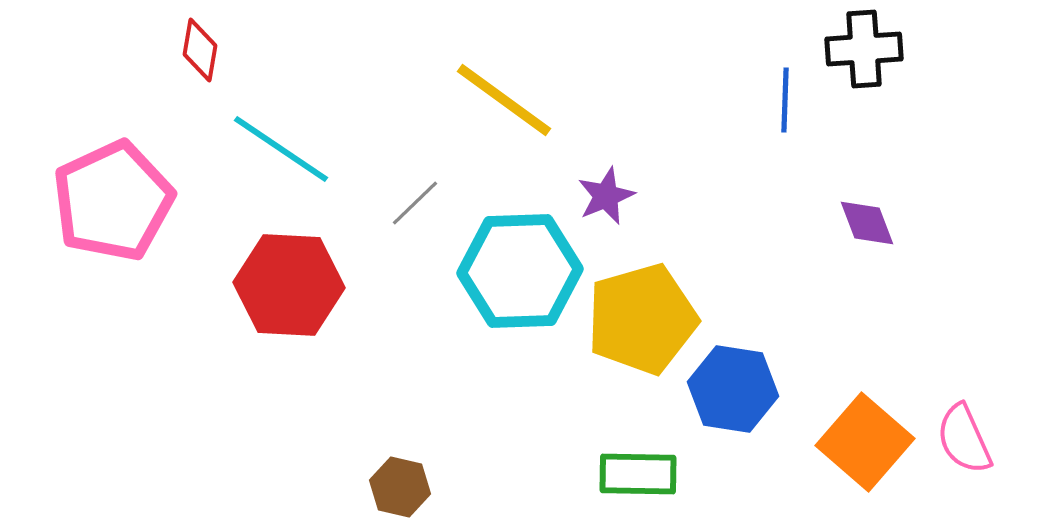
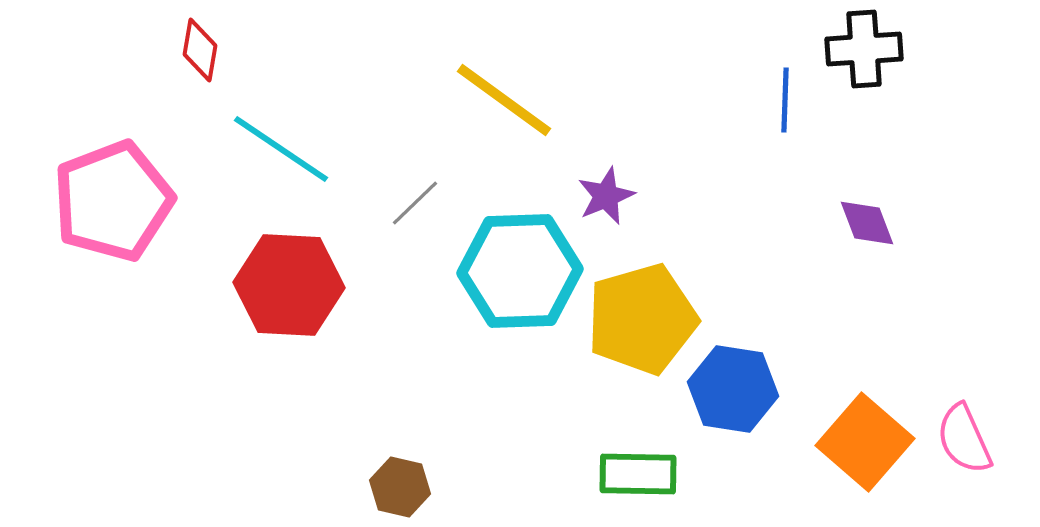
pink pentagon: rotated 4 degrees clockwise
